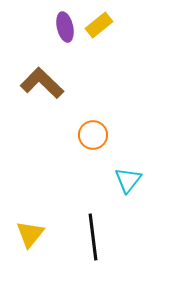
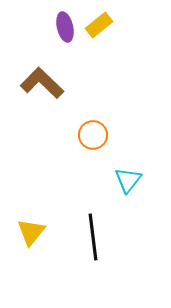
yellow triangle: moved 1 px right, 2 px up
